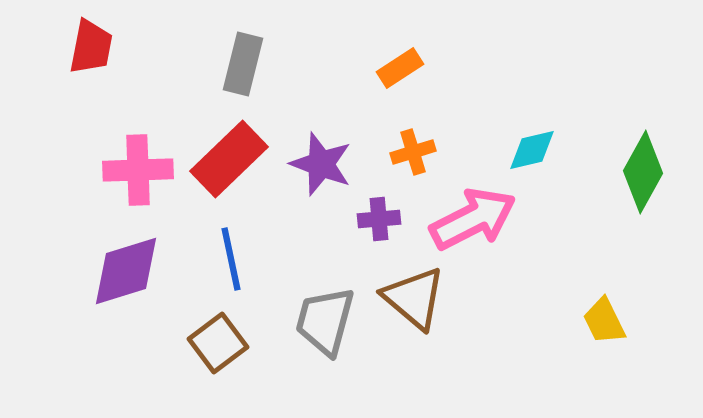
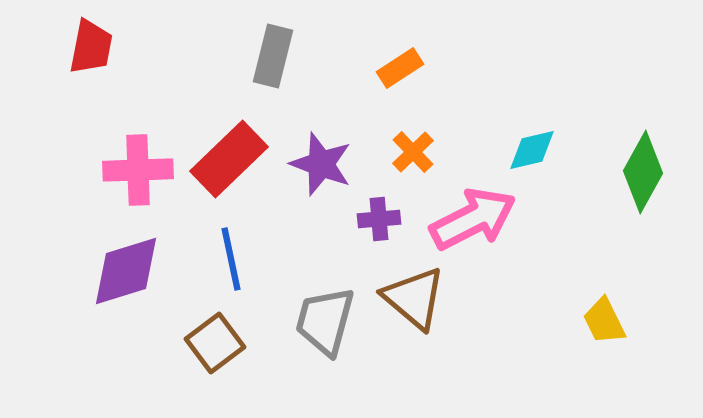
gray rectangle: moved 30 px right, 8 px up
orange cross: rotated 27 degrees counterclockwise
brown square: moved 3 px left
